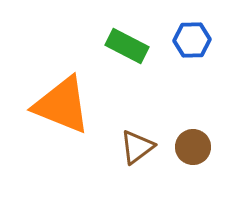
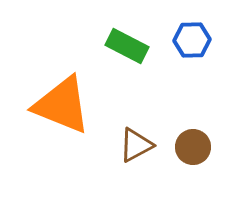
brown triangle: moved 1 px left, 2 px up; rotated 9 degrees clockwise
